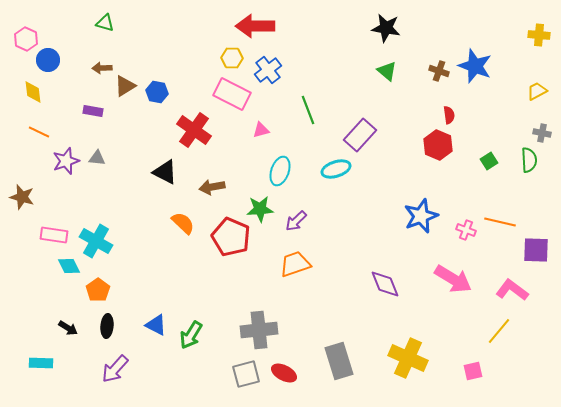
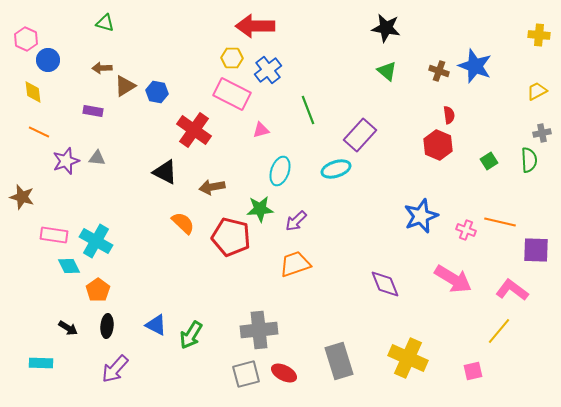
gray cross at (542, 133): rotated 24 degrees counterclockwise
red pentagon at (231, 237): rotated 9 degrees counterclockwise
